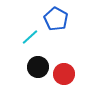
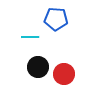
blue pentagon: rotated 25 degrees counterclockwise
cyan line: rotated 42 degrees clockwise
